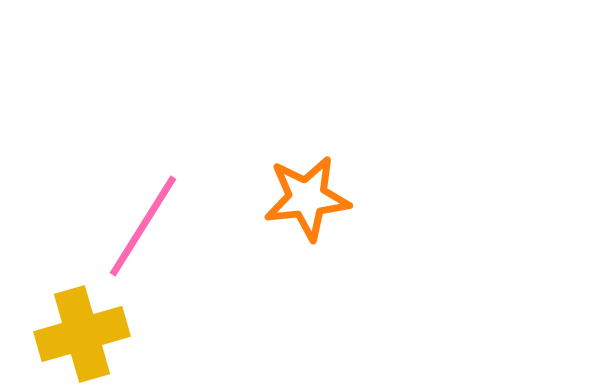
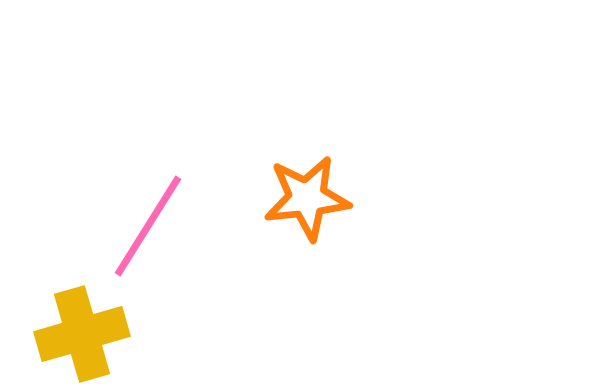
pink line: moved 5 px right
